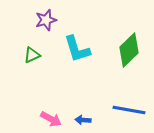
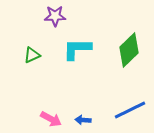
purple star: moved 9 px right, 4 px up; rotated 15 degrees clockwise
cyan L-shape: rotated 108 degrees clockwise
blue line: moved 1 px right; rotated 36 degrees counterclockwise
